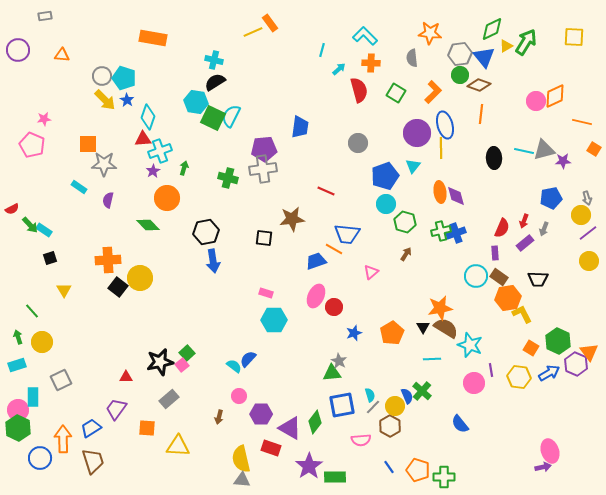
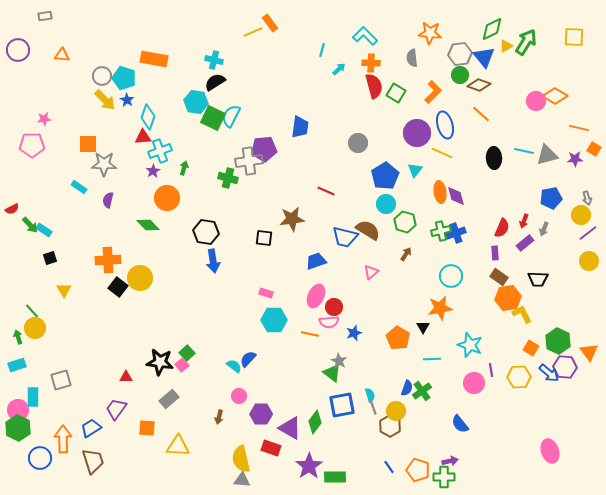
orange rectangle at (153, 38): moved 1 px right, 21 px down
red semicircle at (359, 90): moved 15 px right, 4 px up
orange diamond at (555, 96): rotated 55 degrees clockwise
orange line at (481, 114): rotated 54 degrees counterclockwise
orange line at (582, 122): moved 3 px left, 6 px down
red triangle at (143, 139): moved 2 px up
pink pentagon at (32, 145): rotated 25 degrees counterclockwise
yellow line at (441, 148): moved 1 px right, 5 px down; rotated 65 degrees counterclockwise
gray triangle at (544, 150): moved 3 px right, 5 px down
purple star at (563, 161): moved 12 px right, 2 px up
cyan triangle at (413, 166): moved 2 px right, 4 px down
gray cross at (263, 169): moved 14 px left, 8 px up
blue pentagon at (385, 176): rotated 12 degrees counterclockwise
black hexagon at (206, 232): rotated 20 degrees clockwise
blue trapezoid at (347, 234): moved 2 px left, 3 px down; rotated 8 degrees clockwise
orange line at (334, 249): moved 24 px left, 85 px down; rotated 18 degrees counterclockwise
cyan circle at (476, 276): moved 25 px left
brown semicircle at (446, 328): moved 78 px left, 98 px up
orange pentagon at (392, 333): moved 6 px right, 5 px down; rotated 10 degrees counterclockwise
yellow circle at (42, 342): moved 7 px left, 14 px up
black star at (160, 362): rotated 20 degrees clockwise
purple hexagon at (576, 364): moved 11 px left, 3 px down; rotated 20 degrees counterclockwise
green triangle at (332, 373): rotated 42 degrees clockwise
blue arrow at (549, 373): rotated 70 degrees clockwise
yellow hexagon at (519, 377): rotated 10 degrees counterclockwise
gray square at (61, 380): rotated 10 degrees clockwise
green cross at (422, 391): rotated 12 degrees clockwise
blue semicircle at (407, 396): moved 8 px up; rotated 42 degrees clockwise
yellow circle at (395, 406): moved 1 px right, 5 px down
gray line at (373, 407): rotated 63 degrees counterclockwise
pink semicircle at (361, 440): moved 32 px left, 118 px up
purple arrow at (543, 467): moved 93 px left, 6 px up
